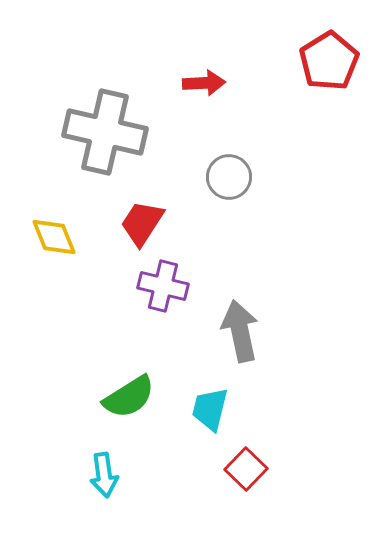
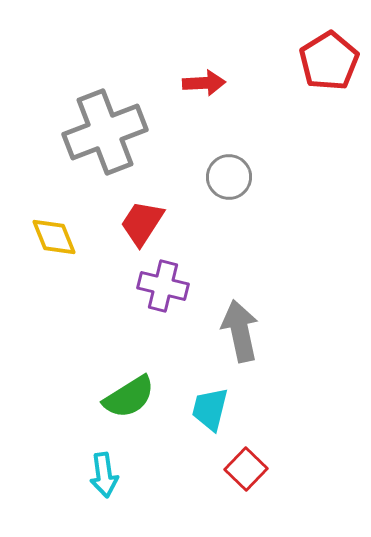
gray cross: rotated 34 degrees counterclockwise
